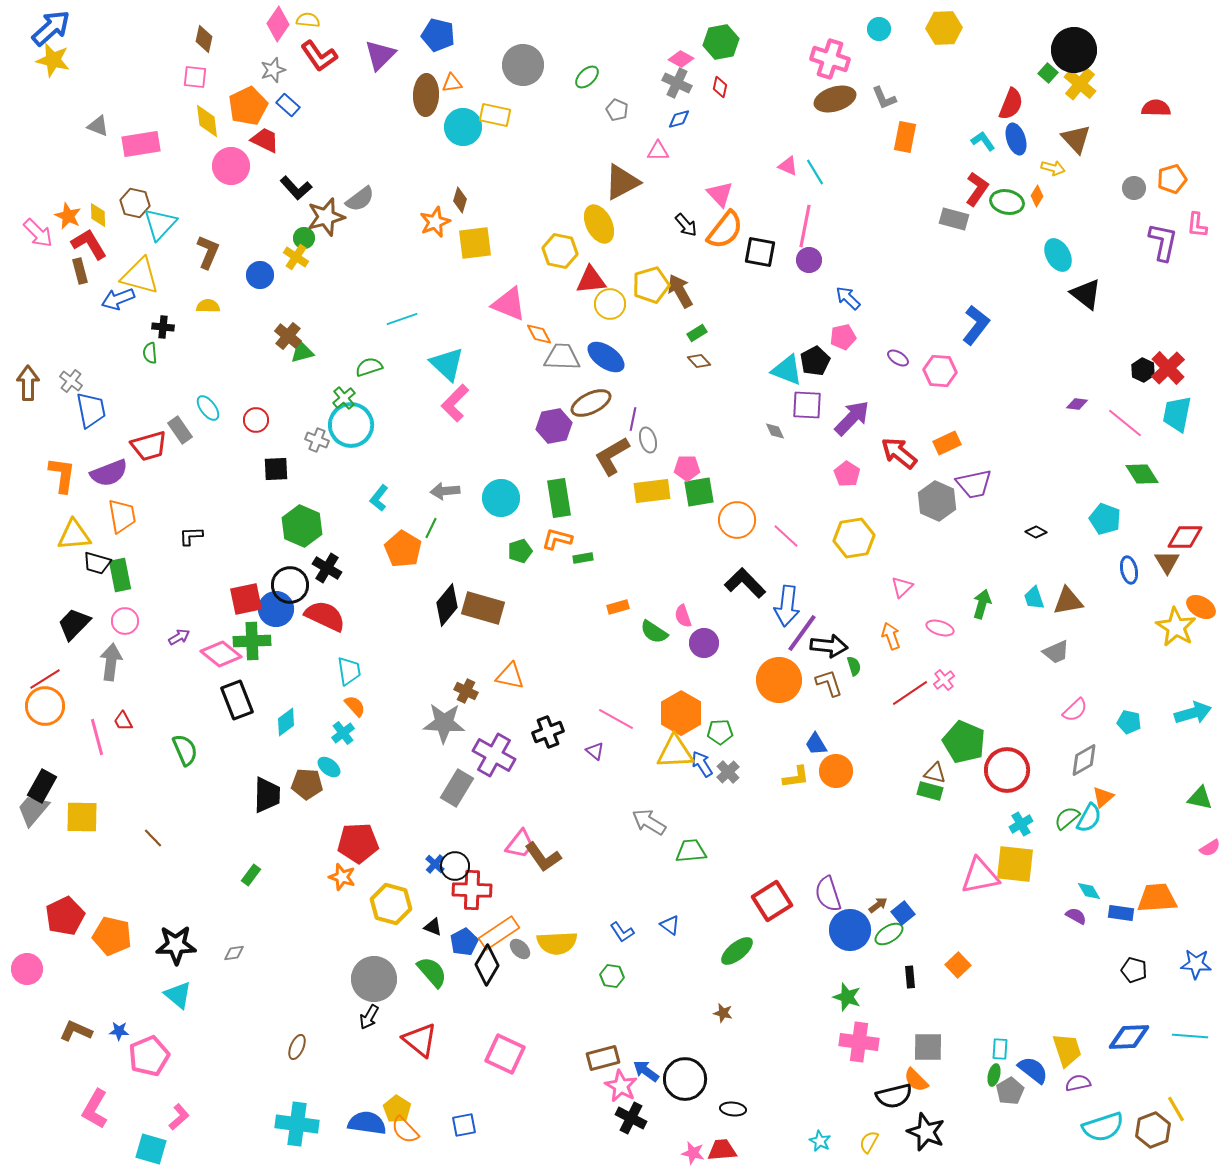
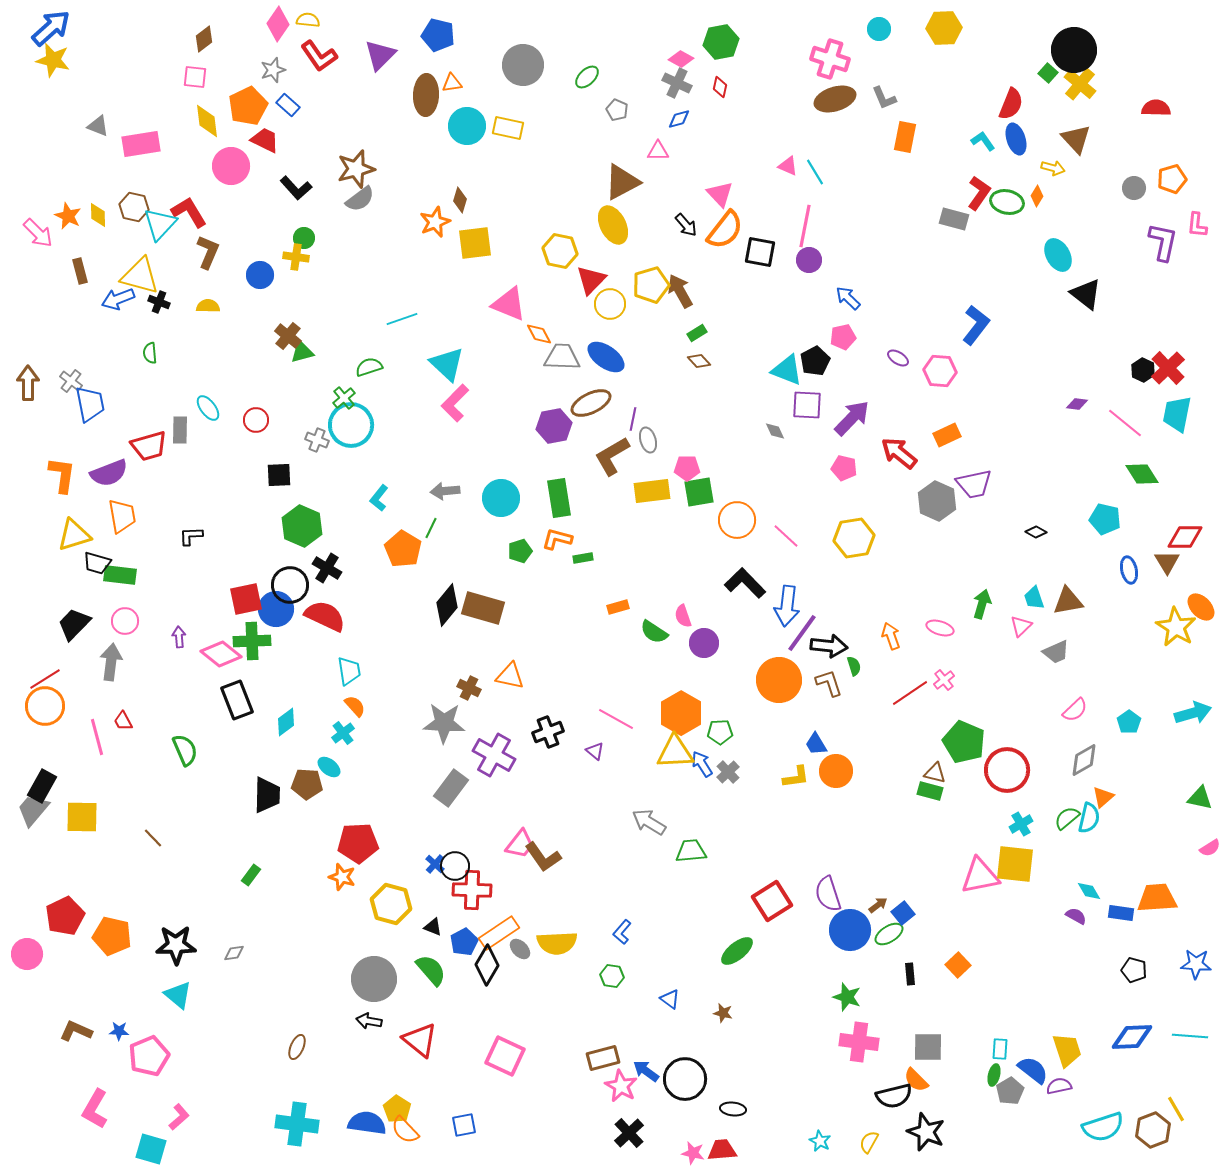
brown diamond at (204, 39): rotated 40 degrees clockwise
yellow rectangle at (495, 115): moved 13 px right, 13 px down
cyan circle at (463, 127): moved 4 px right, 1 px up
red L-shape at (977, 189): moved 2 px right, 4 px down
brown hexagon at (135, 203): moved 1 px left, 4 px down
brown star at (326, 217): moved 30 px right, 48 px up
yellow ellipse at (599, 224): moved 14 px right, 1 px down
red L-shape at (89, 244): moved 100 px right, 32 px up
yellow cross at (296, 257): rotated 25 degrees counterclockwise
red triangle at (591, 280): rotated 40 degrees counterclockwise
black cross at (163, 327): moved 4 px left, 25 px up; rotated 15 degrees clockwise
blue trapezoid at (91, 410): moved 1 px left, 6 px up
gray rectangle at (180, 430): rotated 36 degrees clockwise
orange rectangle at (947, 443): moved 8 px up
black square at (276, 469): moved 3 px right, 6 px down
pink pentagon at (847, 474): moved 3 px left, 6 px up; rotated 20 degrees counterclockwise
cyan pentagon at (1105, 519): rotated 8 degrees counterclockwise
yellow triangle at (74, 535): rotated 12 degrees counterclockwise
green rectangle at (120, 575): rotated 72 degrees counterclockwise
pink triangle at (902, 587): moved 119 px right, 39 px down
orange ellipse at (1201, 607): rotated 16 degrees clockwise
purple arrow at (179, 637): rotated 65 degrees counterclockwise
brown cross at (466, 691): moved 3 px right, 3 px up
cyan pentagon at (1129, 722): rotated 25 degrees clockwise
gray rectangle at (457, 788): moved 6 px left; rotated 6 degrees clockwise
cyan semicircle at (1089, 818): rotated 16 degrees counterclockwise
blue triangle at (670, 925): moved 74 px down
blue L-shape at (622, 932): rotated 75 degrees clockwise
pink circle at (27, 969): moved 15 px up
green semicircle at (432, 972): moved 1 px left, 2 px up
black rectangle at (910, 977): moved 3 px up
black arrow at (369, 1017): moved 4 px down; rotated 70 degrees clockwise
blue diamond at (1129, 1037): moved 3 px right
pink square at (505, 1054): moved 2 px down
purple semicircle at (1078, 1083): moved 19 px left, 3 px down
black cross at (631, 1118): moved 2 px left, 15 px down; rotated 20 degrees clockwise
